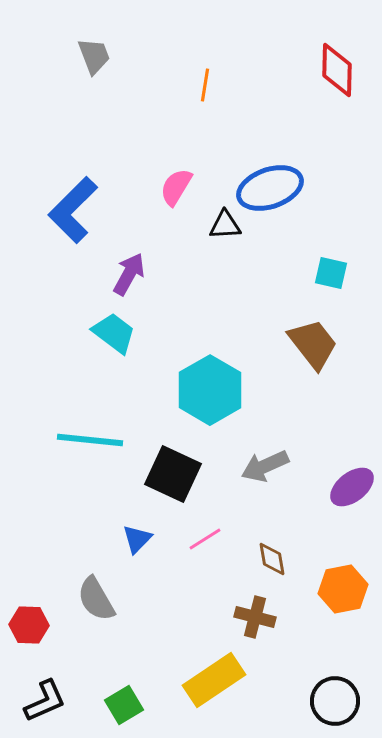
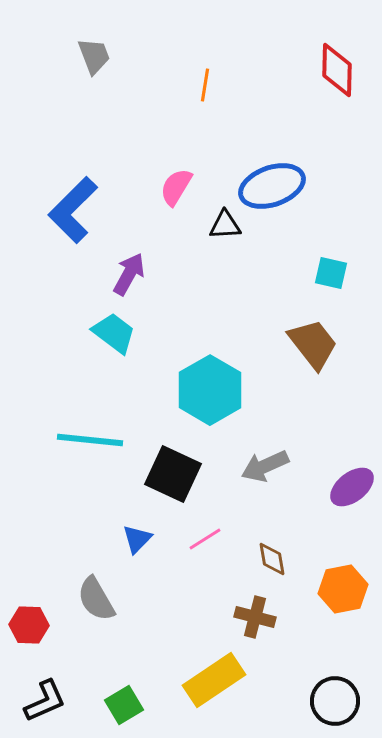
blue ellipse: moved 2 px right, 2 px up
